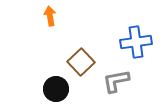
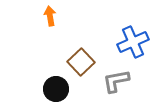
blue cross: moved 3 px left; rotated 16 degrees counterclockwise
